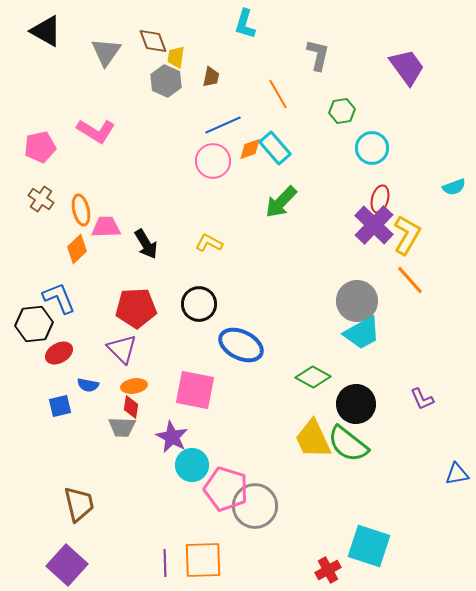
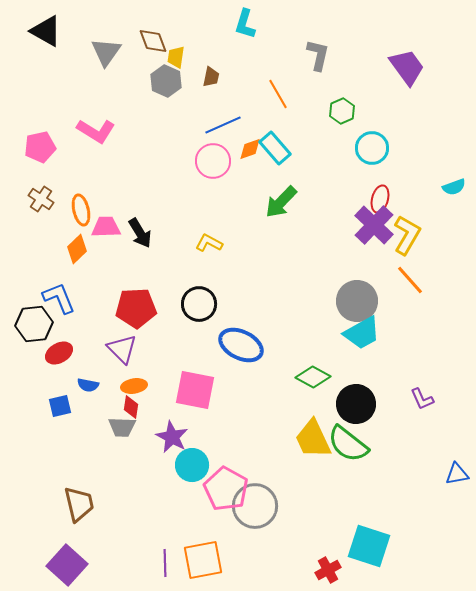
green hexagon at (342, 111): rotated 15 degrees counterclockwise
black arrow at (146, 244): moved 6 px left, 11 px up
pink pentagon at (226, 489): rotated 12 degrees clockwise
orange square at (203, 560): rotated 9 degrees counterclockwise
